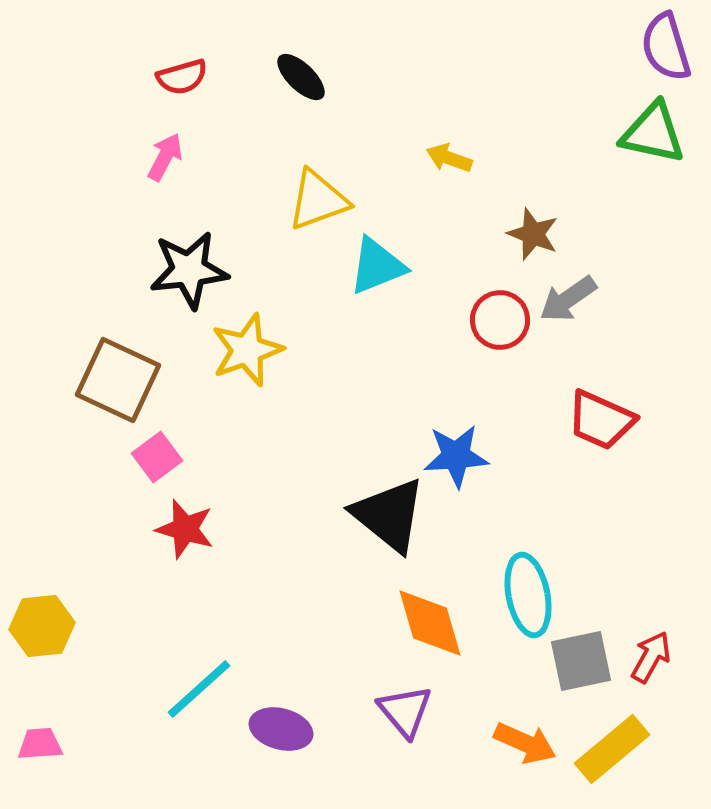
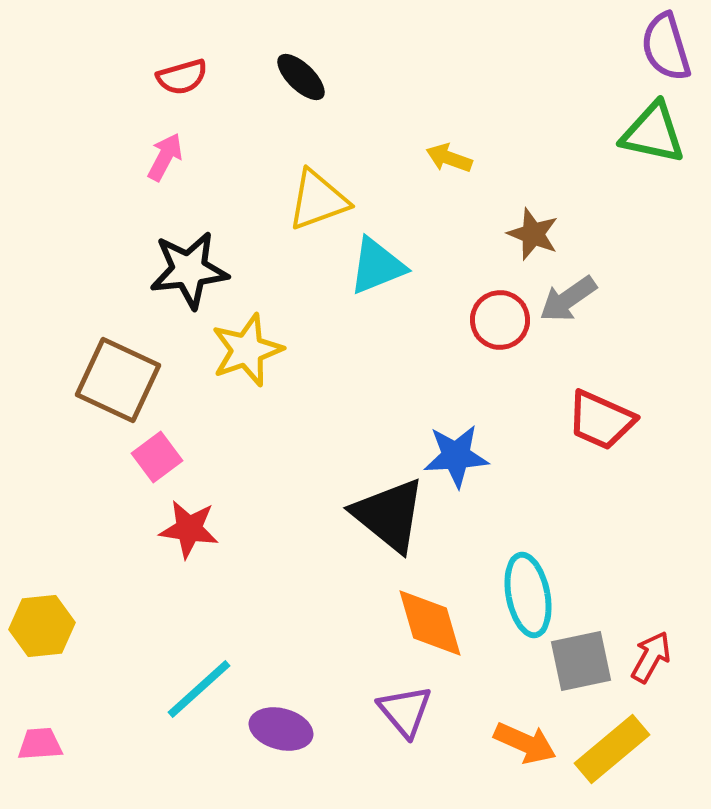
red star: moved 4 px right; rotated 8 degrees counterclockwise
